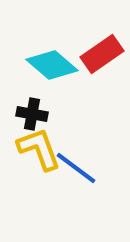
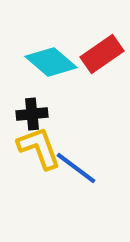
cyan diamond: moved 1 px left, 3 px up
black cross: rotated 16 degrees counterclockwise
yellow L-shape: moved 1 px up
